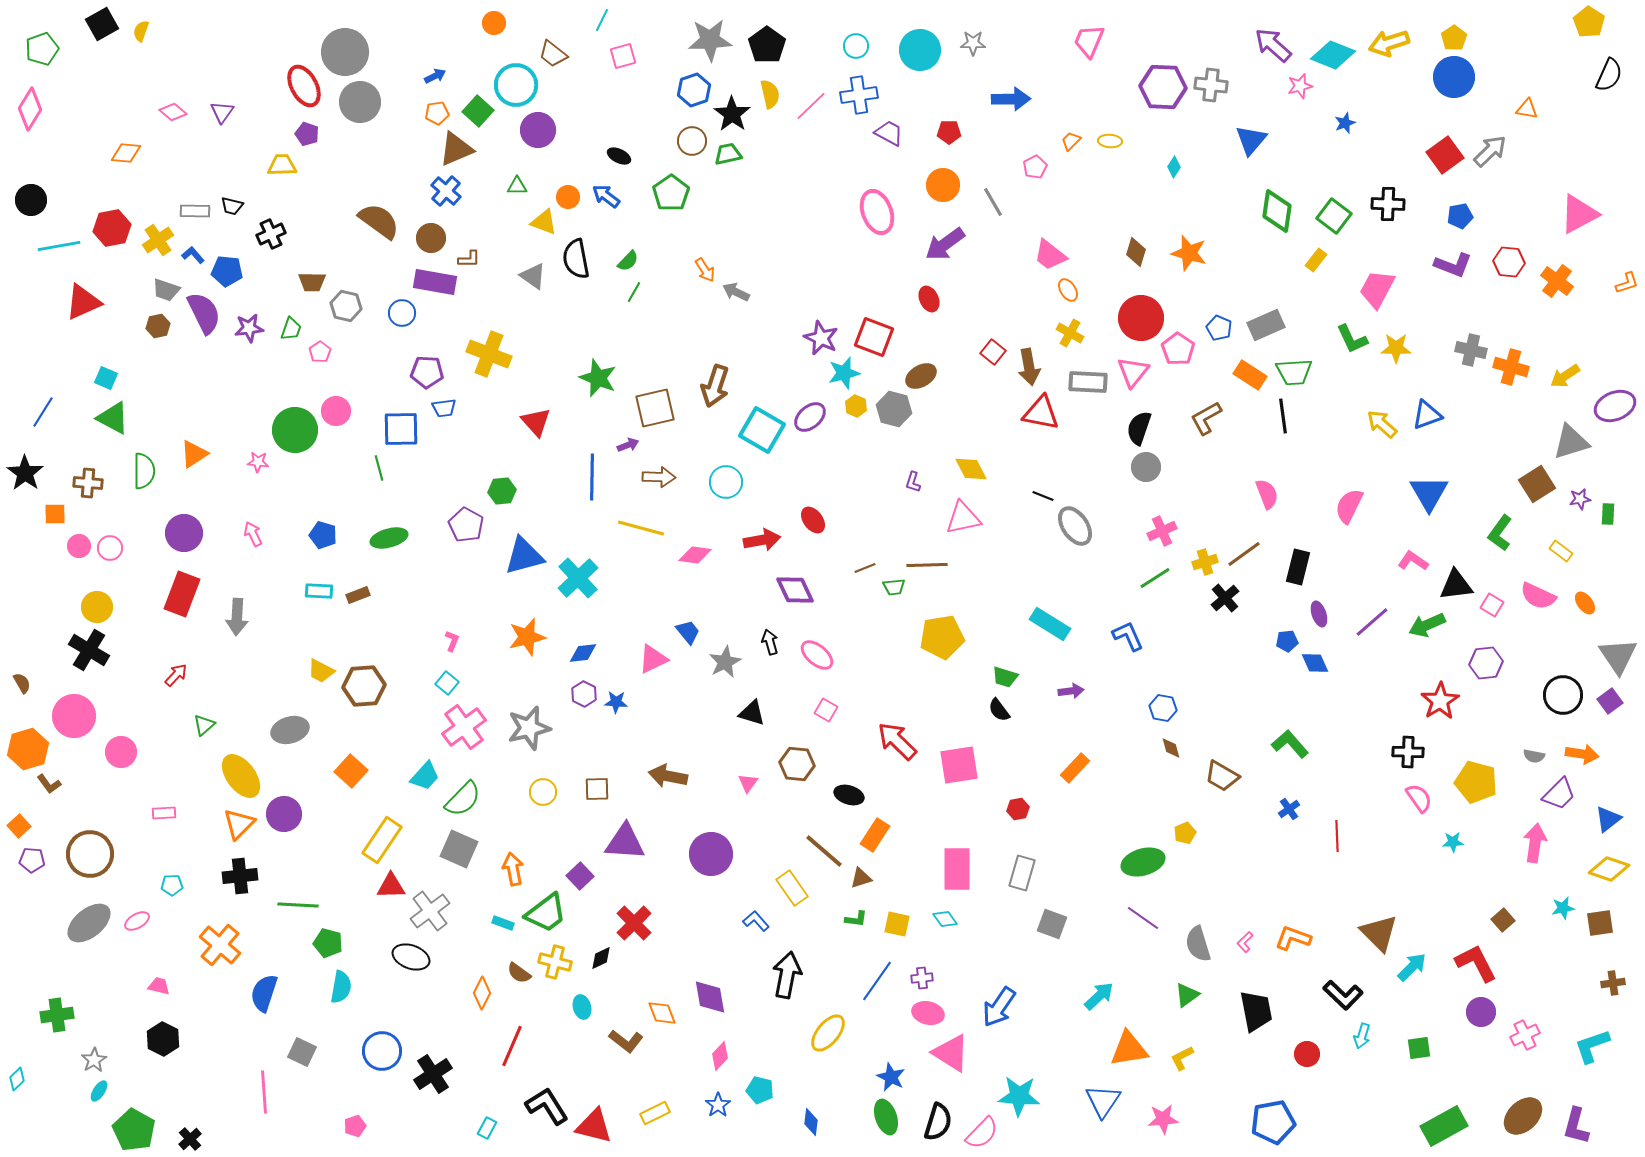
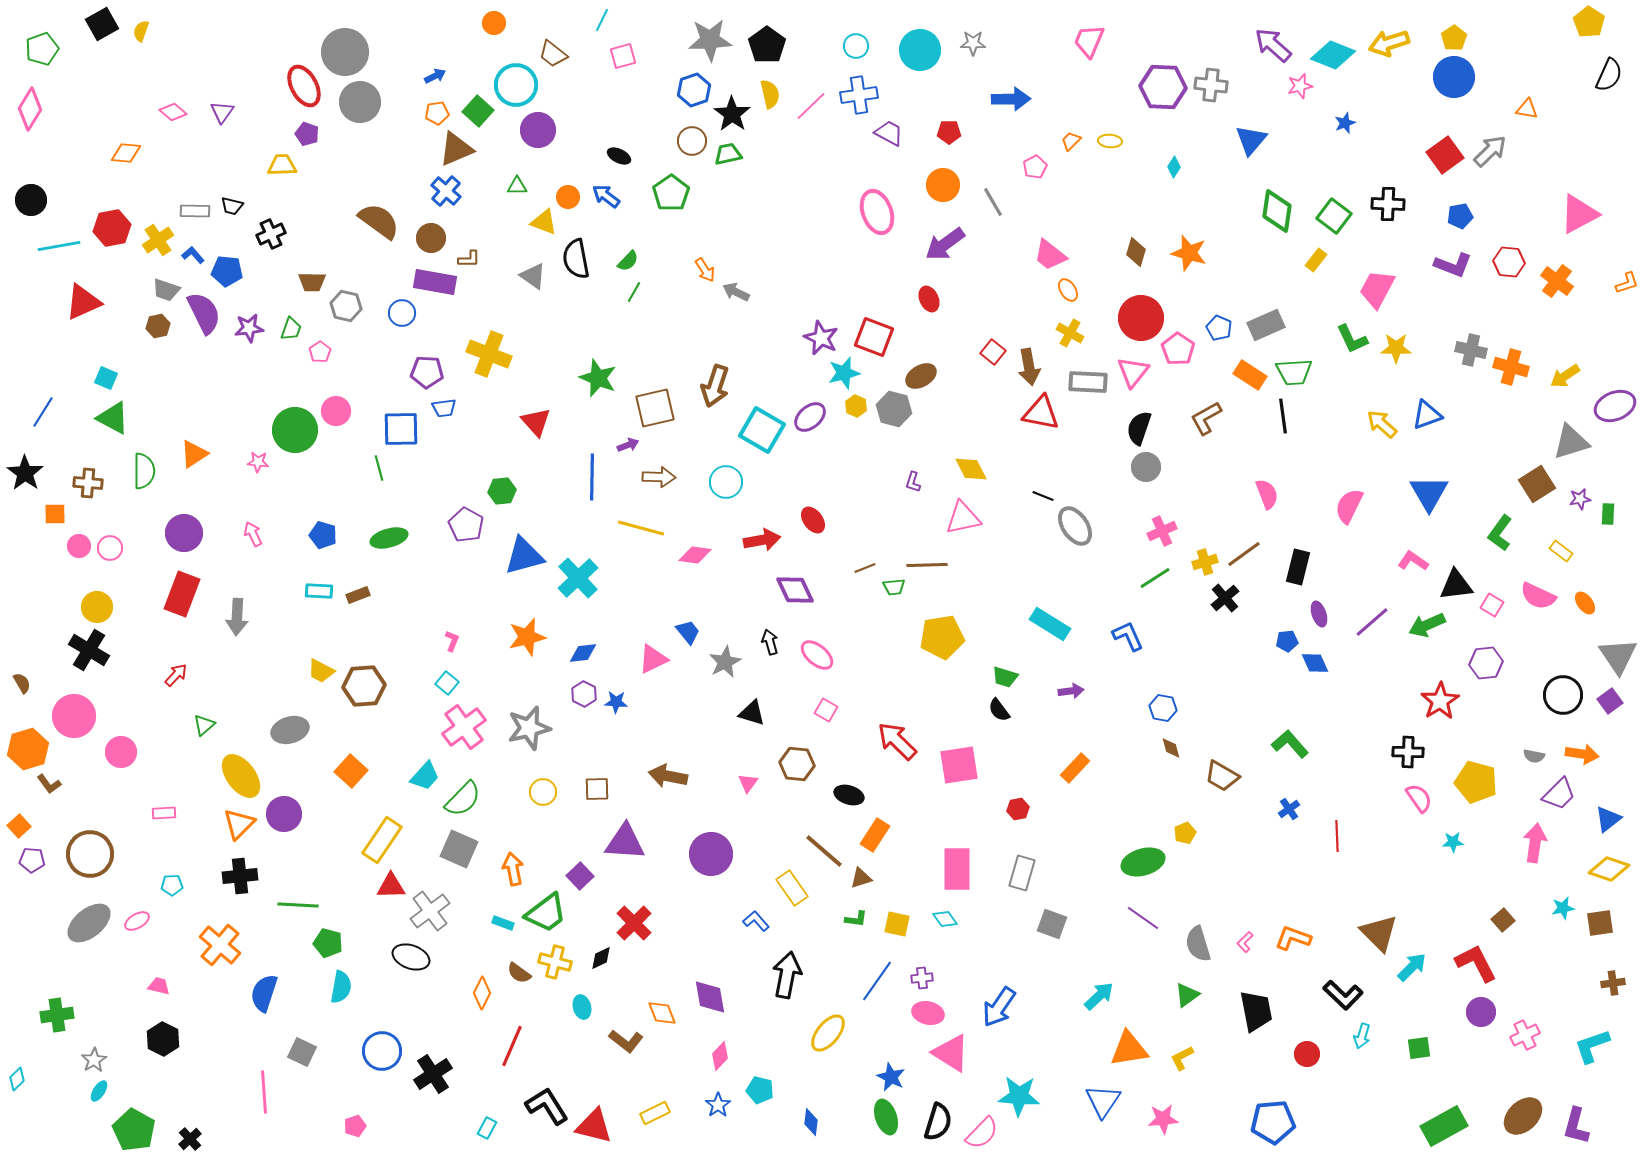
blue pentagon at (1273, 1122): rotated 6 degrees clockwise
